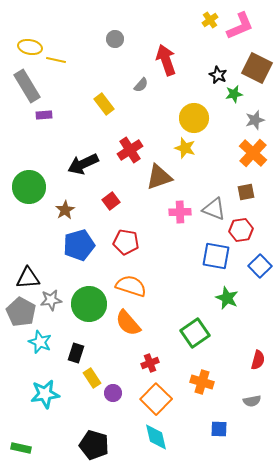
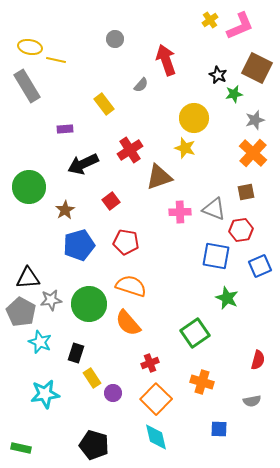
purple rectangle at (44, 115): moved 21 px right, 14 px down
blue square at (260, 266): rotated 20 degrees clockwise
